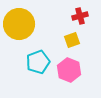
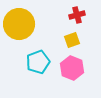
red cross: moved 3 px left, 1 px up
pink hexagon: moved 3 px right, 2 px up
